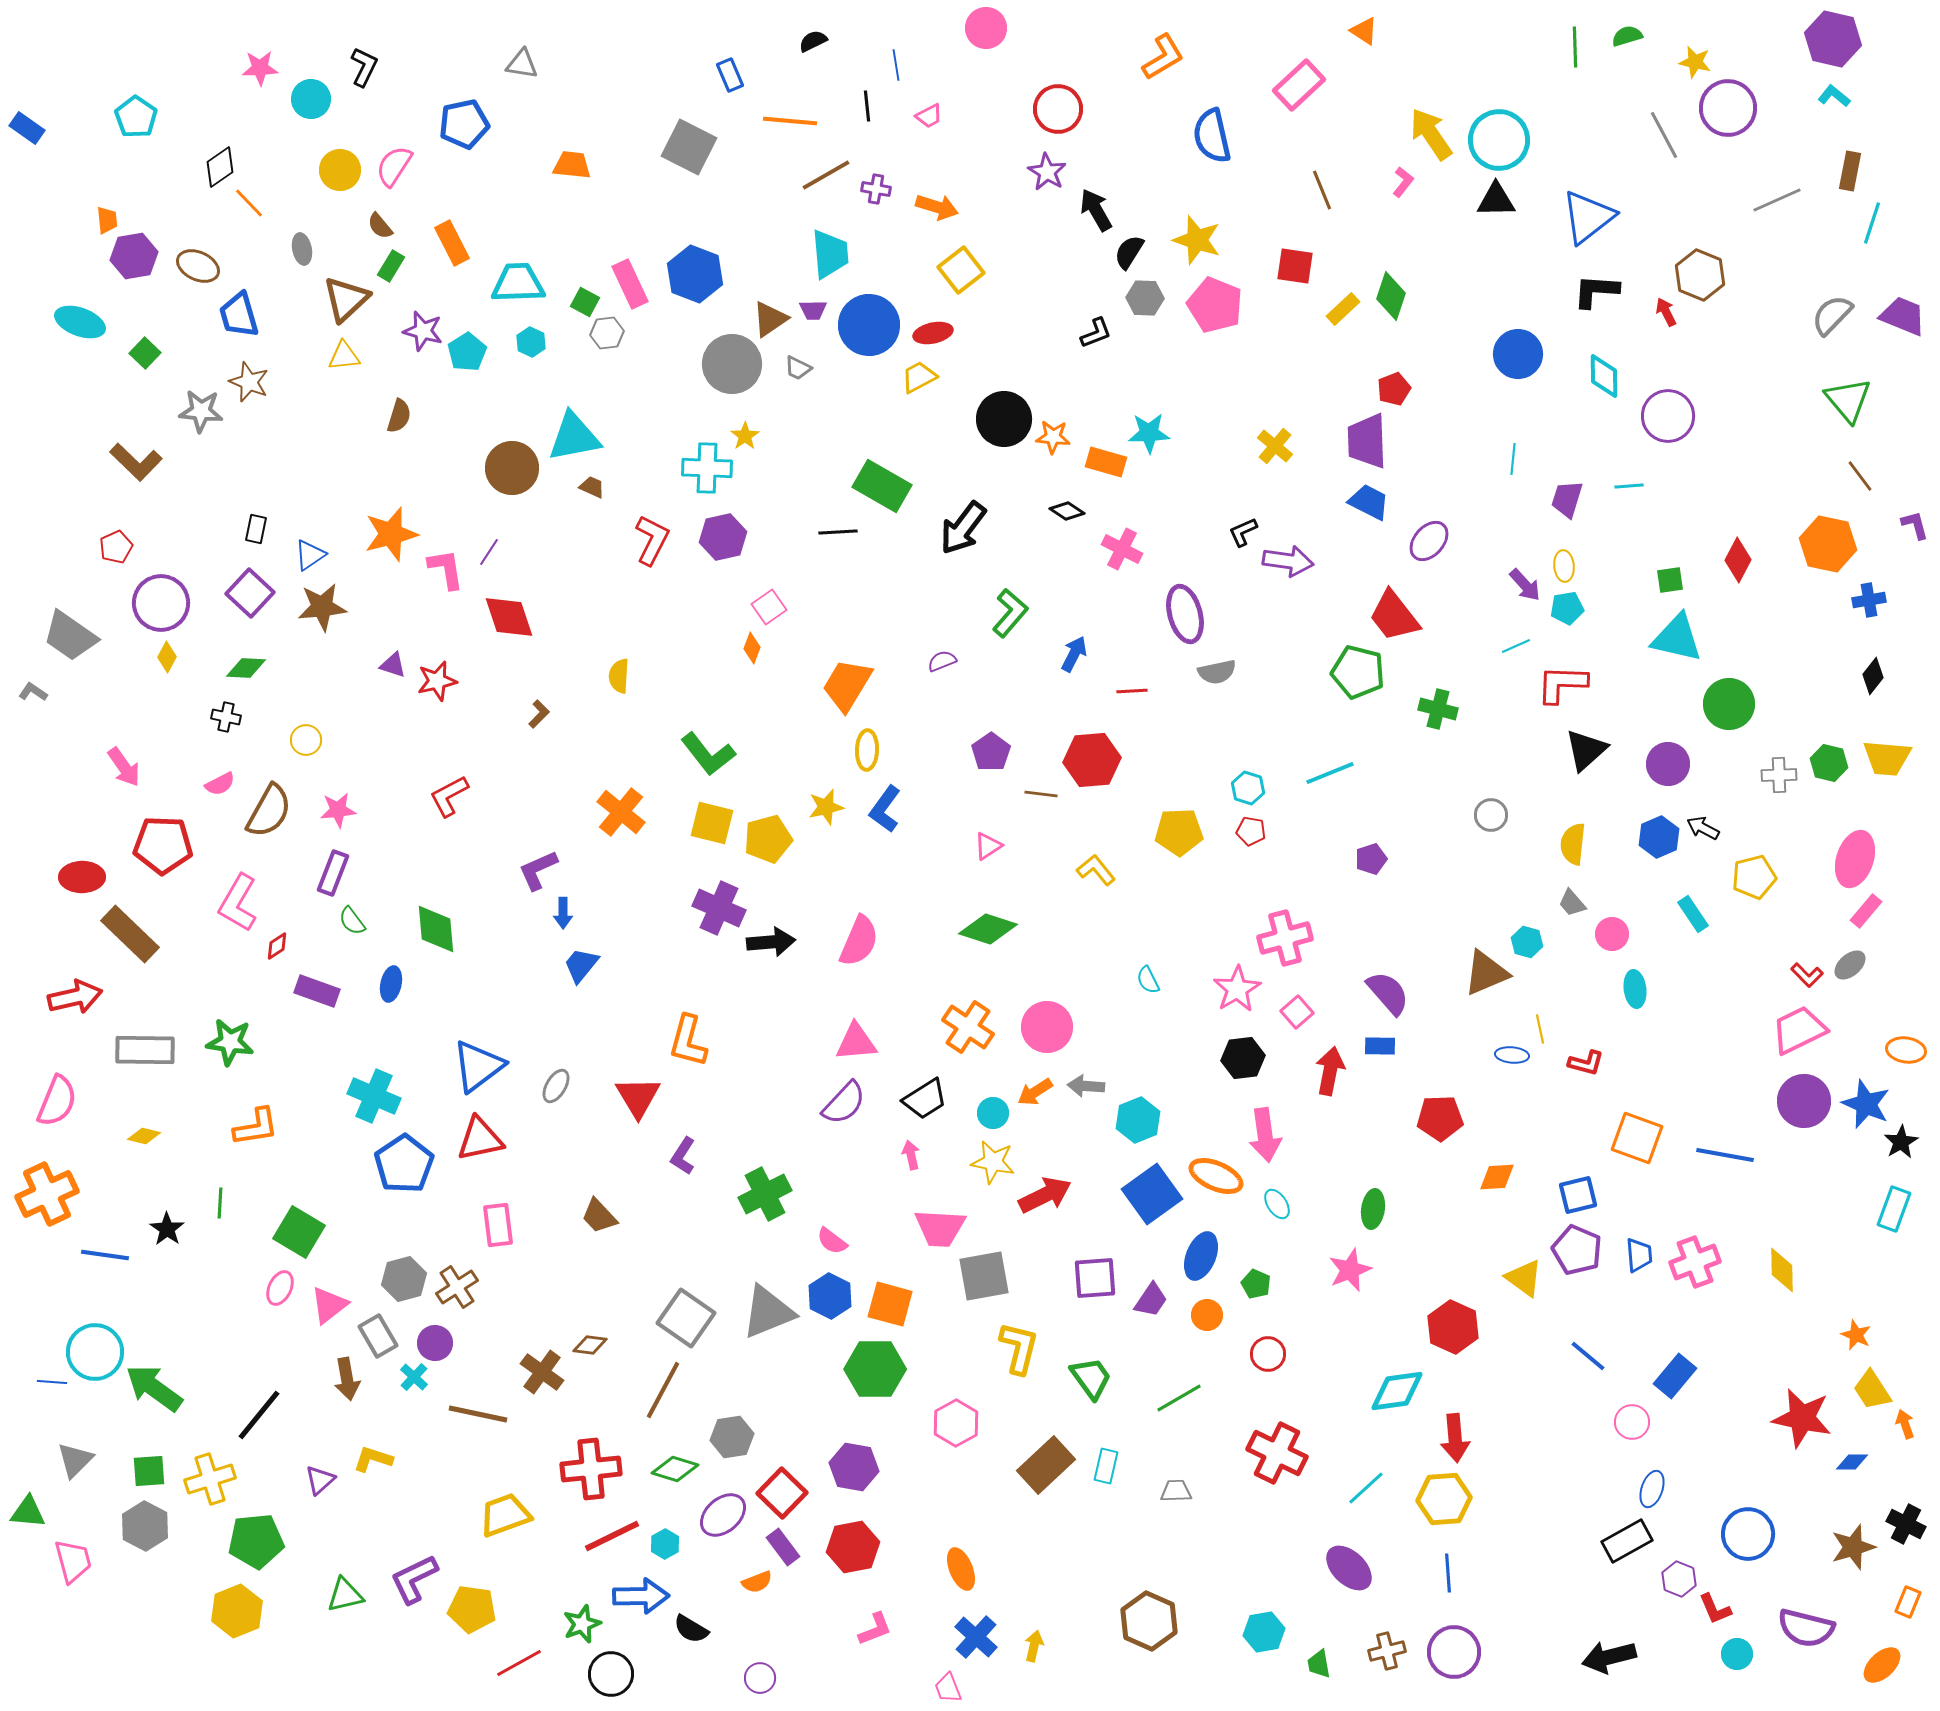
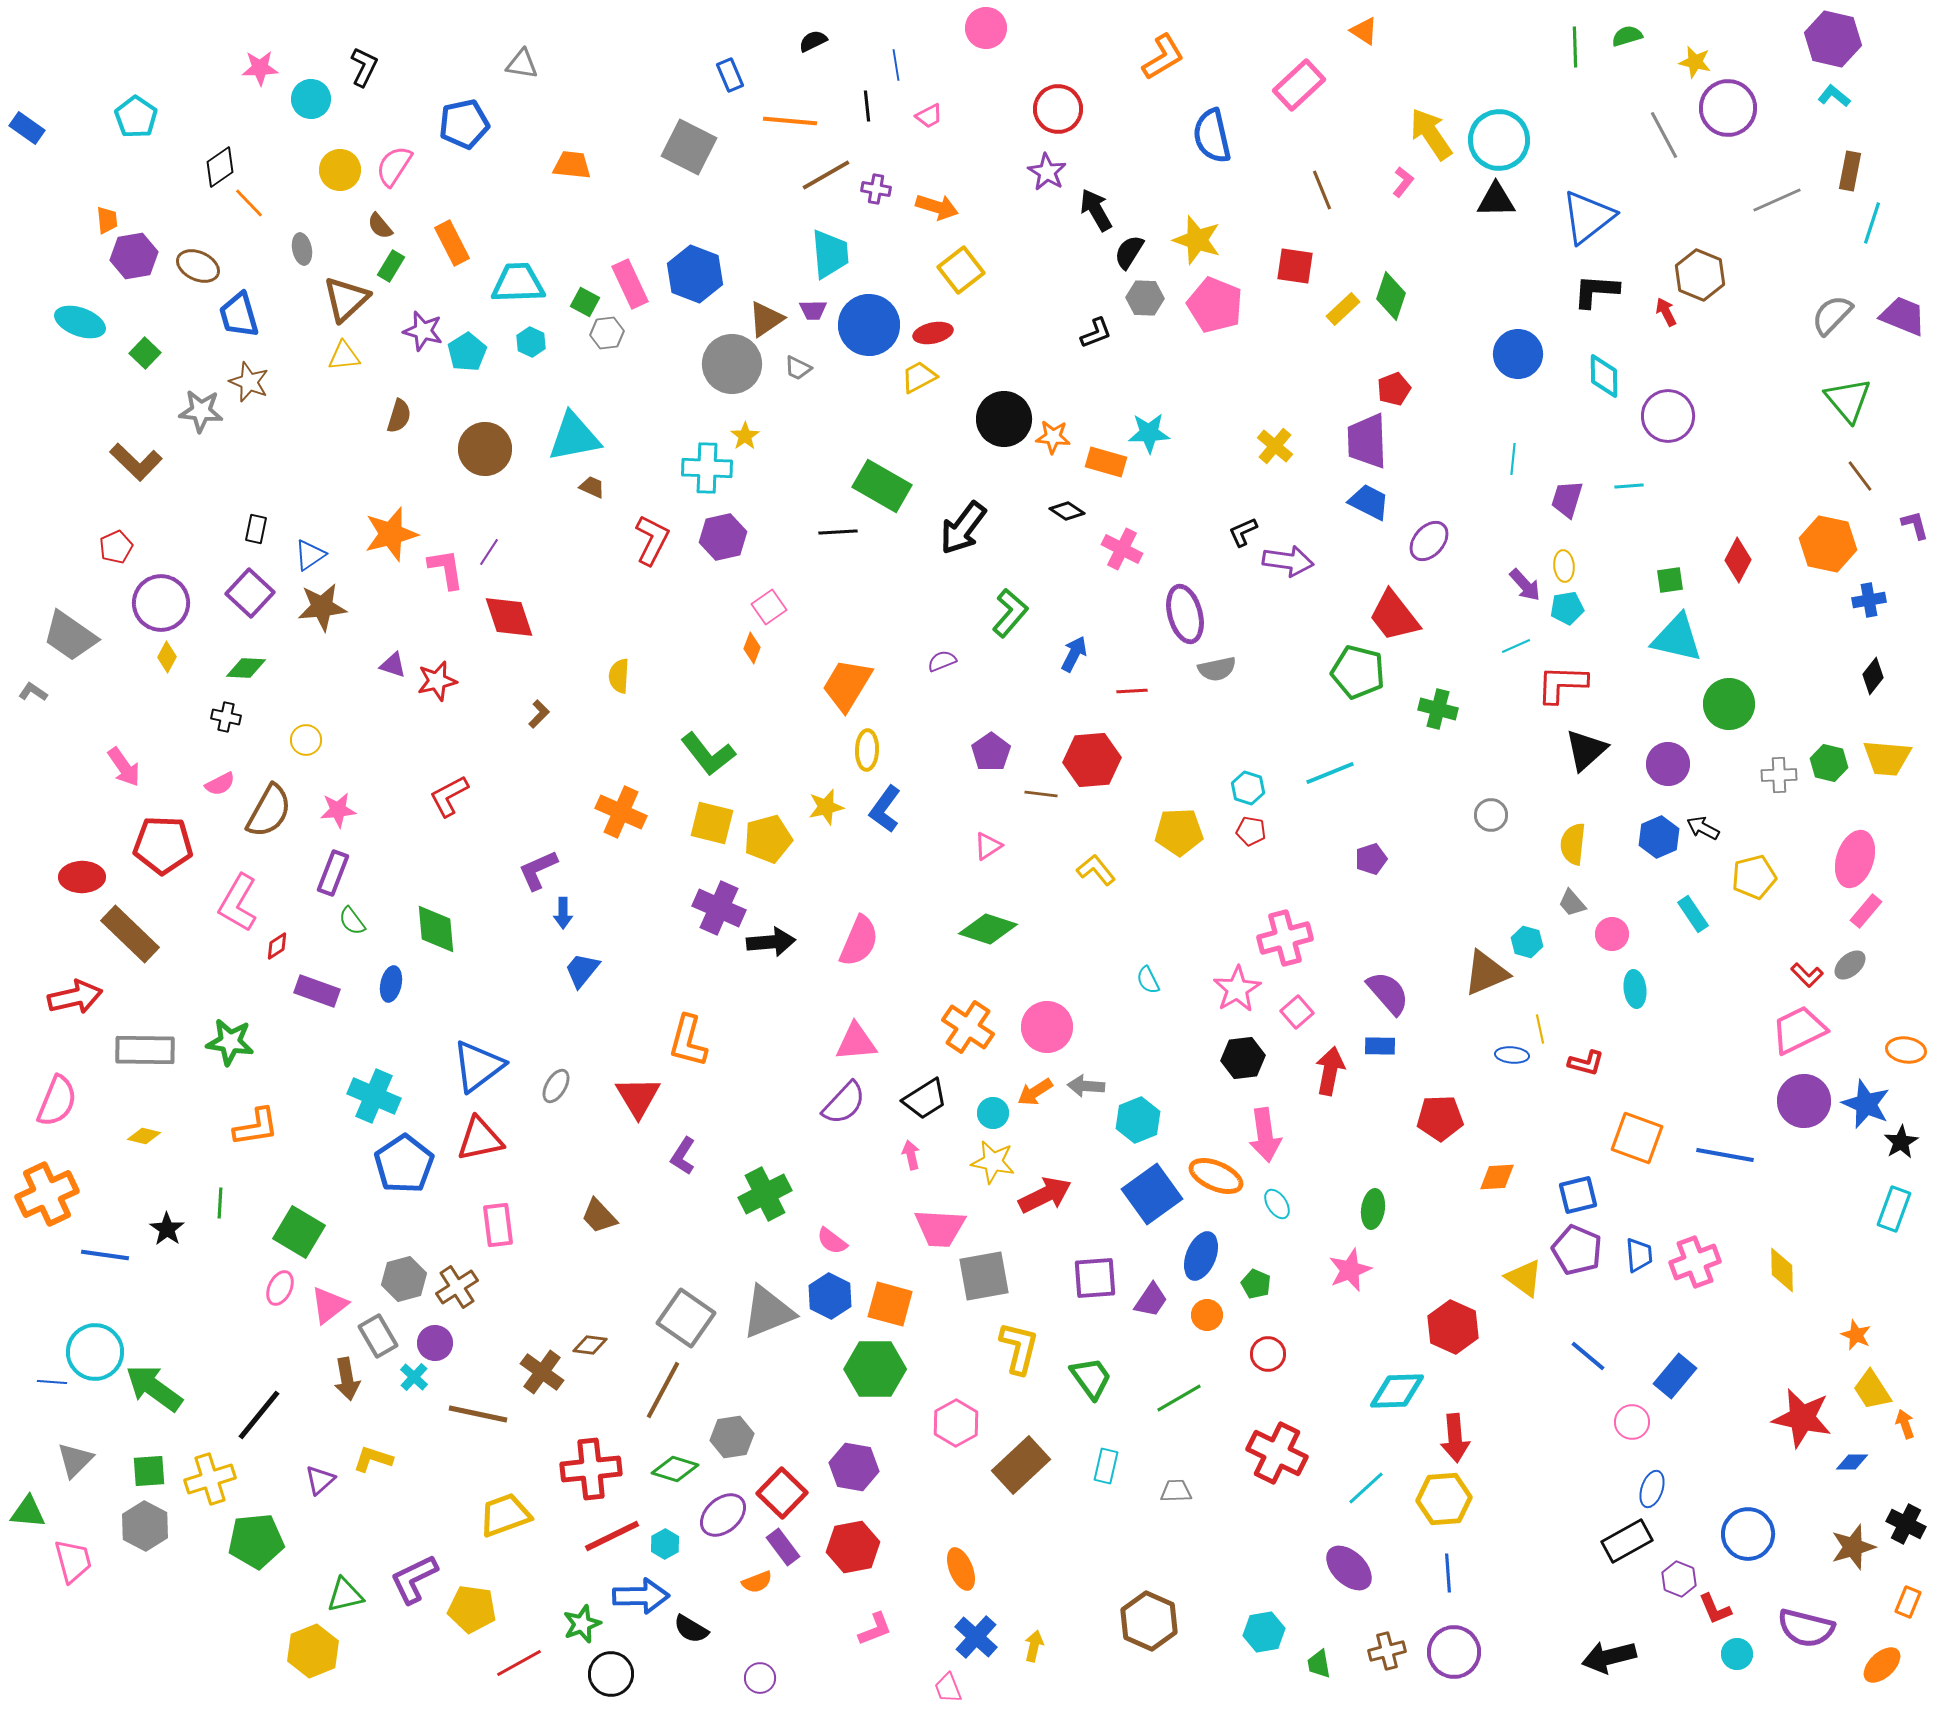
brown triangle at (770, 319): moved 4 px left
brown circle at (512, 468): moved 27 px left, 19 px up
gray semicircle at (1217, 672): moved 3 px up
orange cross at (621, 812): rotated 15 degrees counterclockwise
blue trapezoid at (581, 965): moved 1 px right, 5 px down
cyan diamond at (1397, 1391): rotated 6 degrees clockwise
brown rectangle at (1046, 1465): moved 25 px left
yellow hexagon at (237, 1611): moved 76 px right, 40 px down
